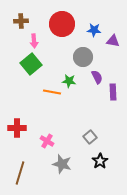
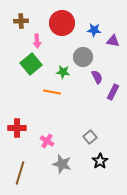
red circle: moved 1 px up
pink arrow: moved 3 px right
green star: moved 6 px left, 9 px up
purple rectangle: rotated 28 degrees clockwise
